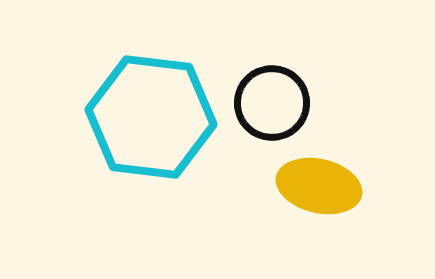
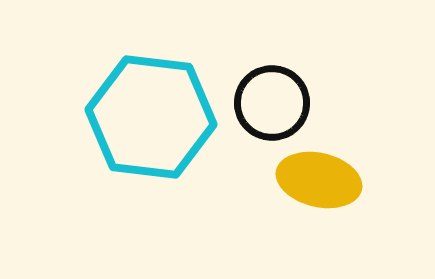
yellow ellipse: moved 6 px up
